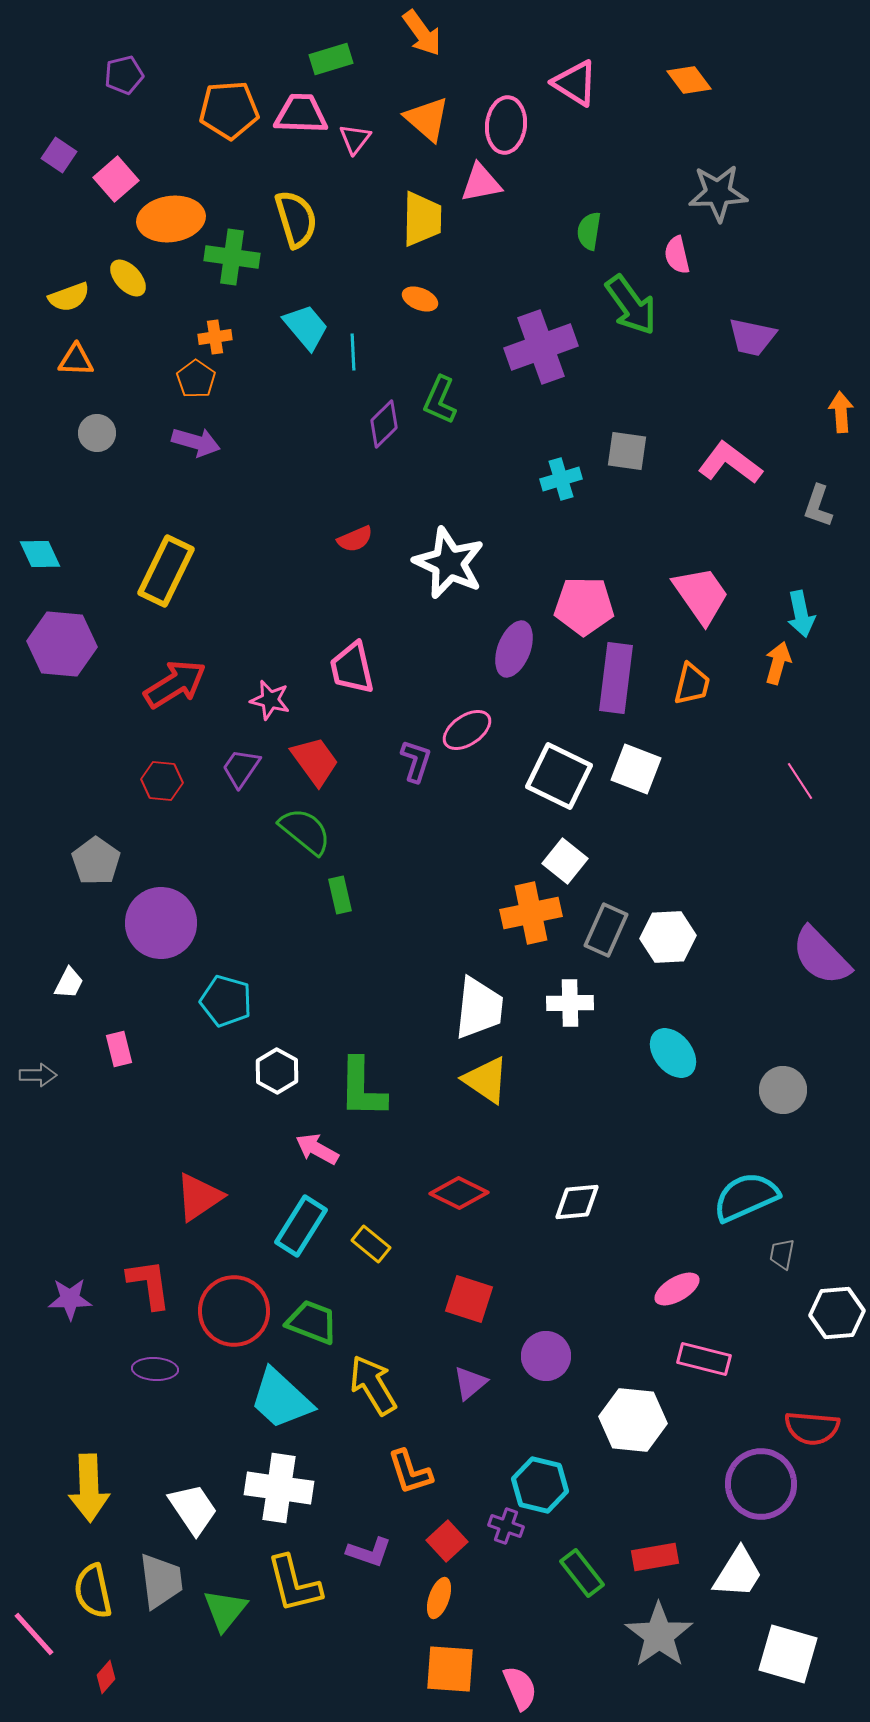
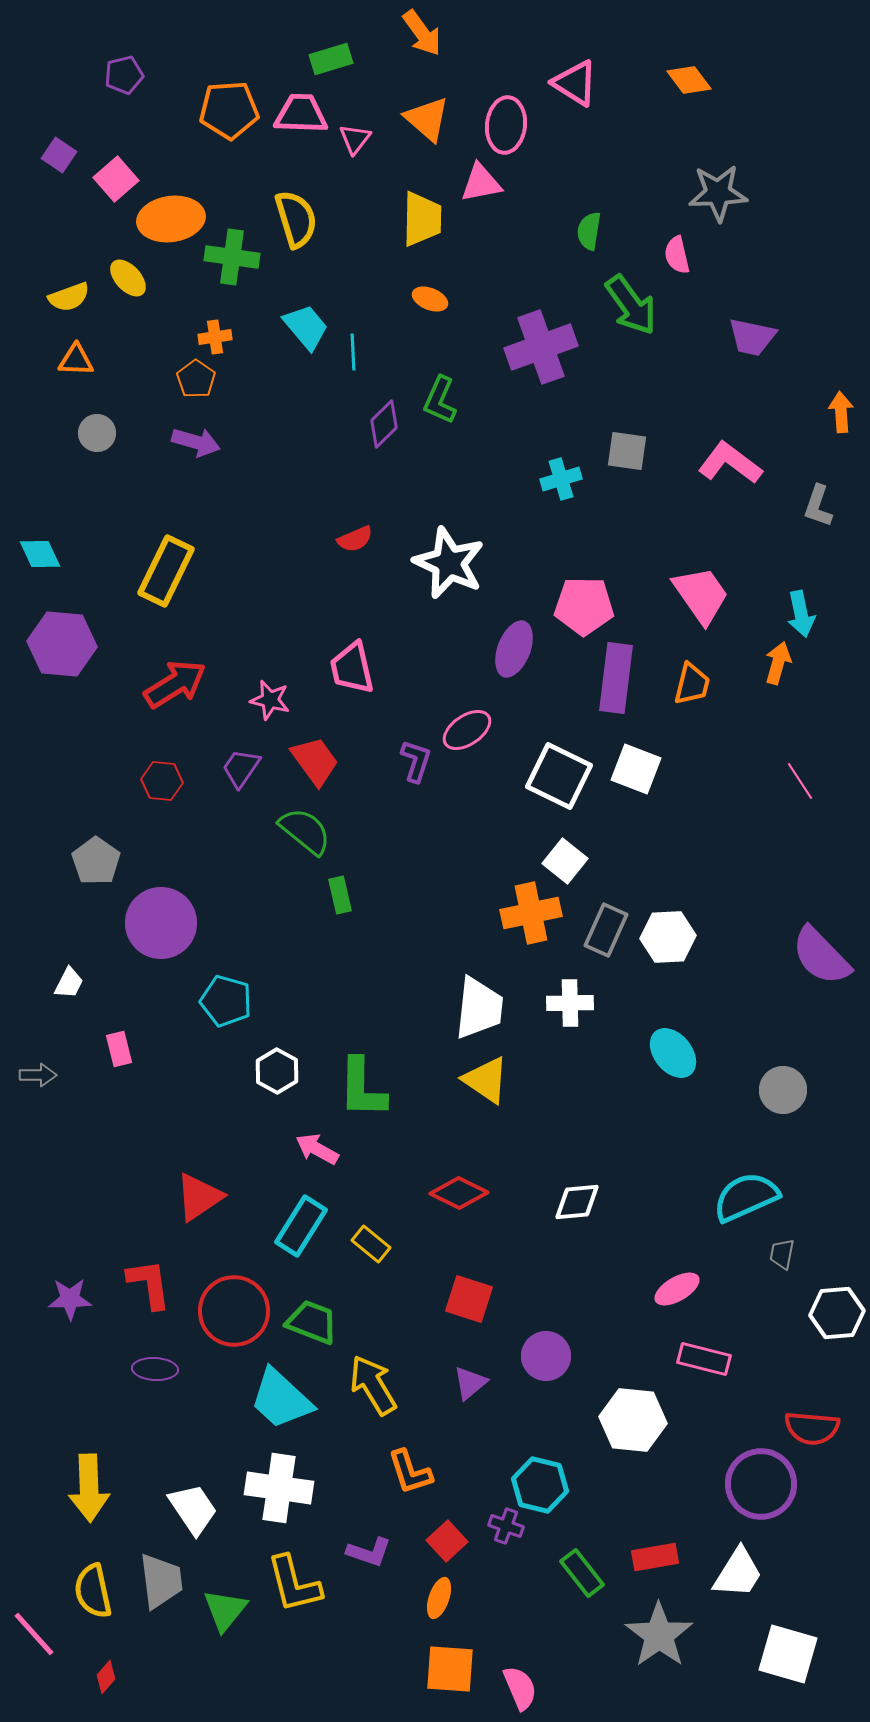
orange ellipse at (420, 299): moved 10 px right
